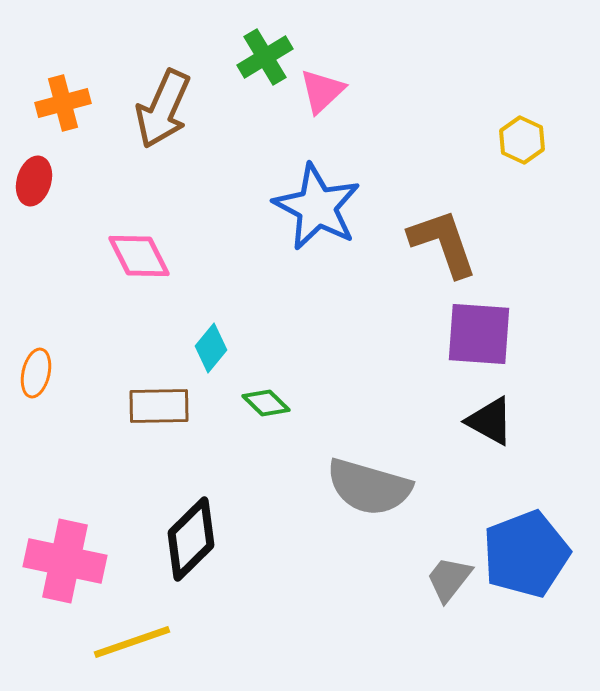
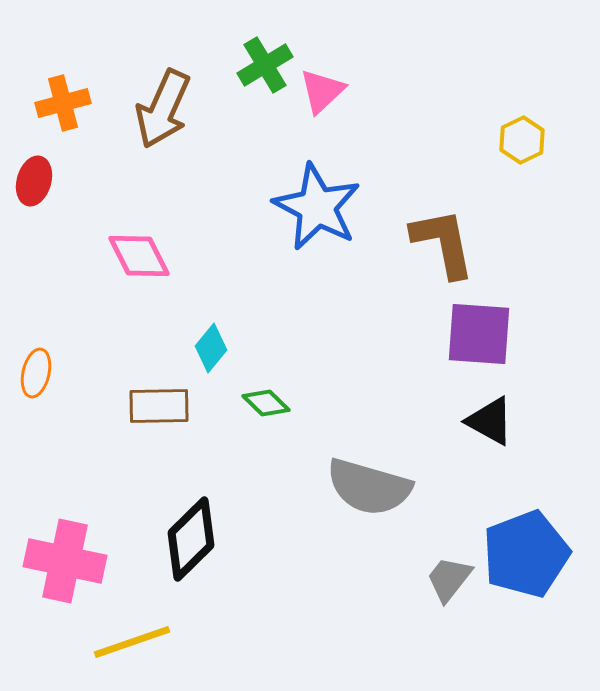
green cross: moved 8 px down
yellow hexagon: rotated 9 degrees clockwise
brown L-shape: rotated 8 degrees clockwise
